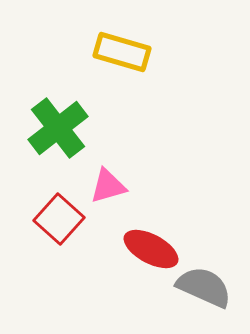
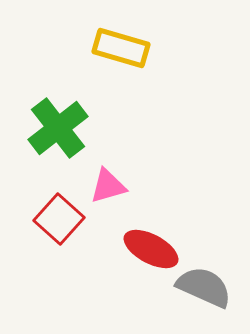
yellow rectangle: moved 1 px left, 4 px up
